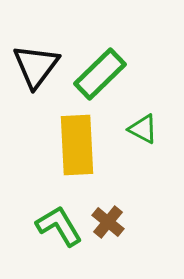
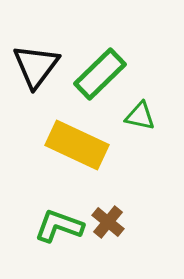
green triangle: moved 3 px left, 13 px up; rotated 16 degrees counterclockwise
yellow rectangle: rotated 62 degrees counterclockwise
green L-shape: rotated 39 degrees counterclockwise
